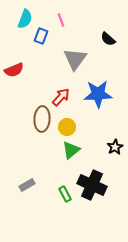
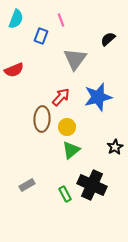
cyan semicircle: moved 9 px left
black semicircle: rotated 98 degrees clockwise
blue star: moved 3 px down; rotated 12 degrees counterclockwise
